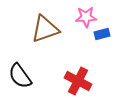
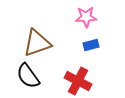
brown triangle: moved 8 px left, 14 px down
blue rectangle: moved 11 px left, 11 px down
black semicircle: moved 8 px right
